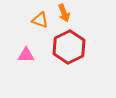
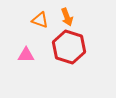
orange arrow: moved 3 px right, 4 px down
red hexagon: rotated 16 degrees counterclockwise
